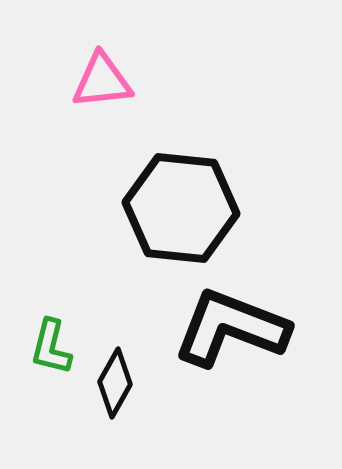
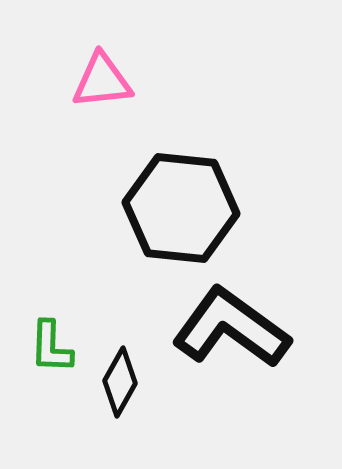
black L-shape: rotated 15 degrees clockwise
green L-shape: rotated 12 degrees counterclockwise
black diamond: moved 5 px right, 1 px up
